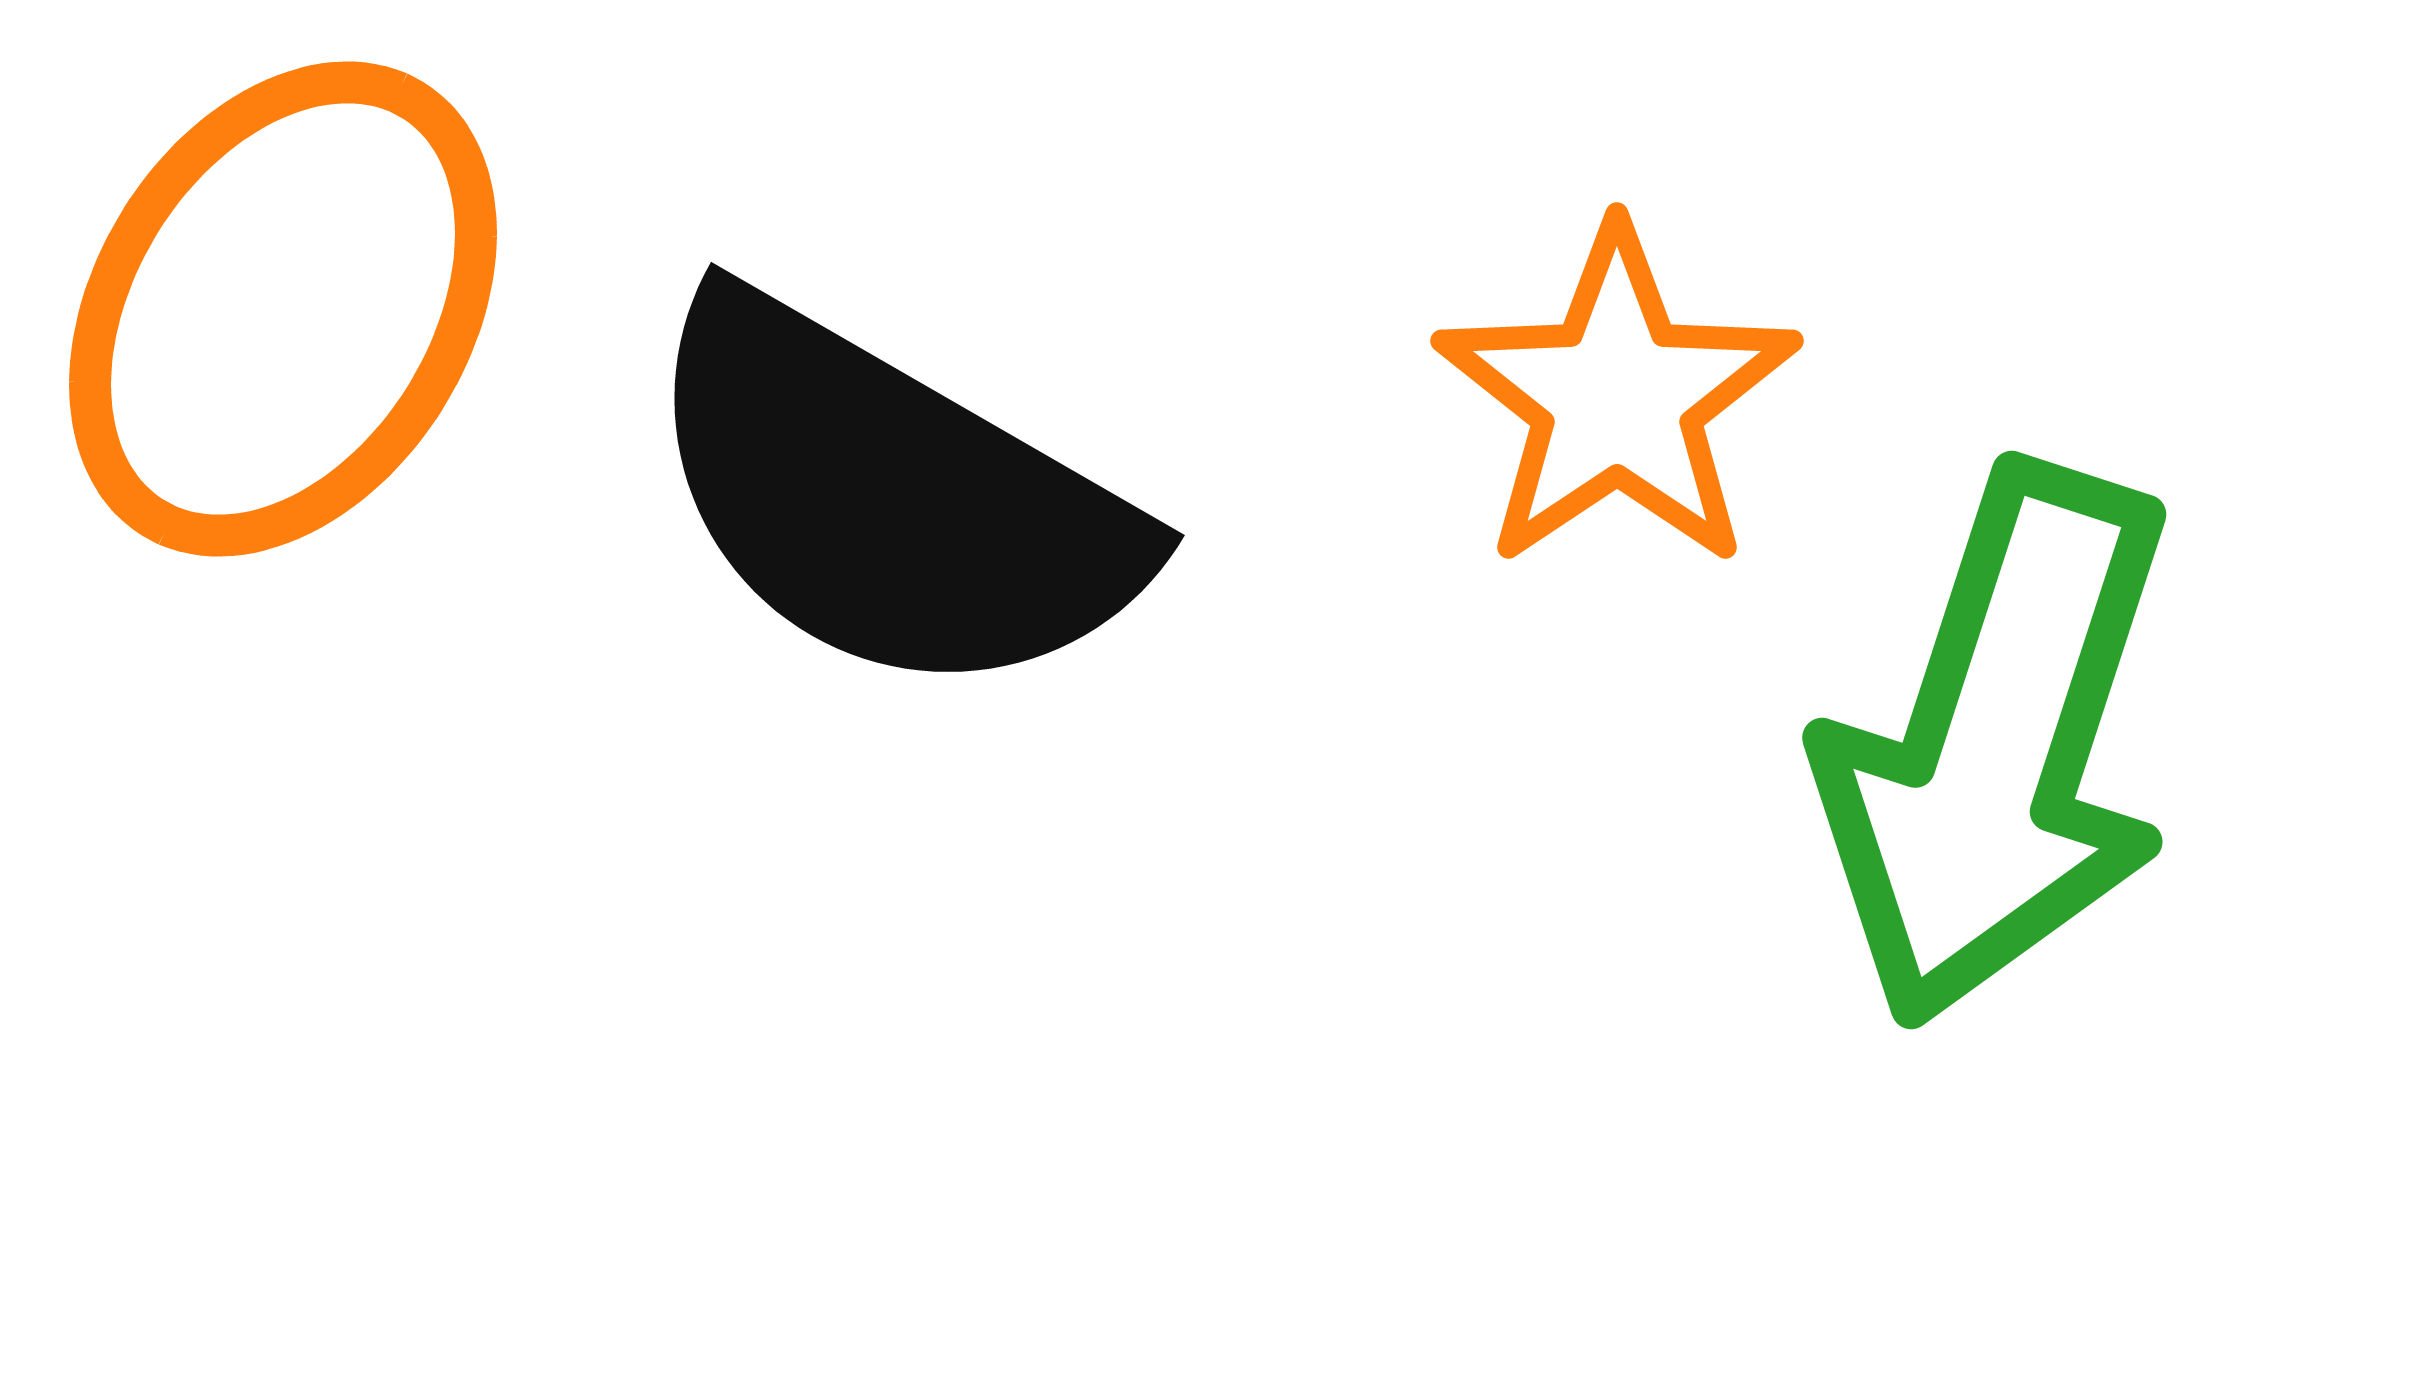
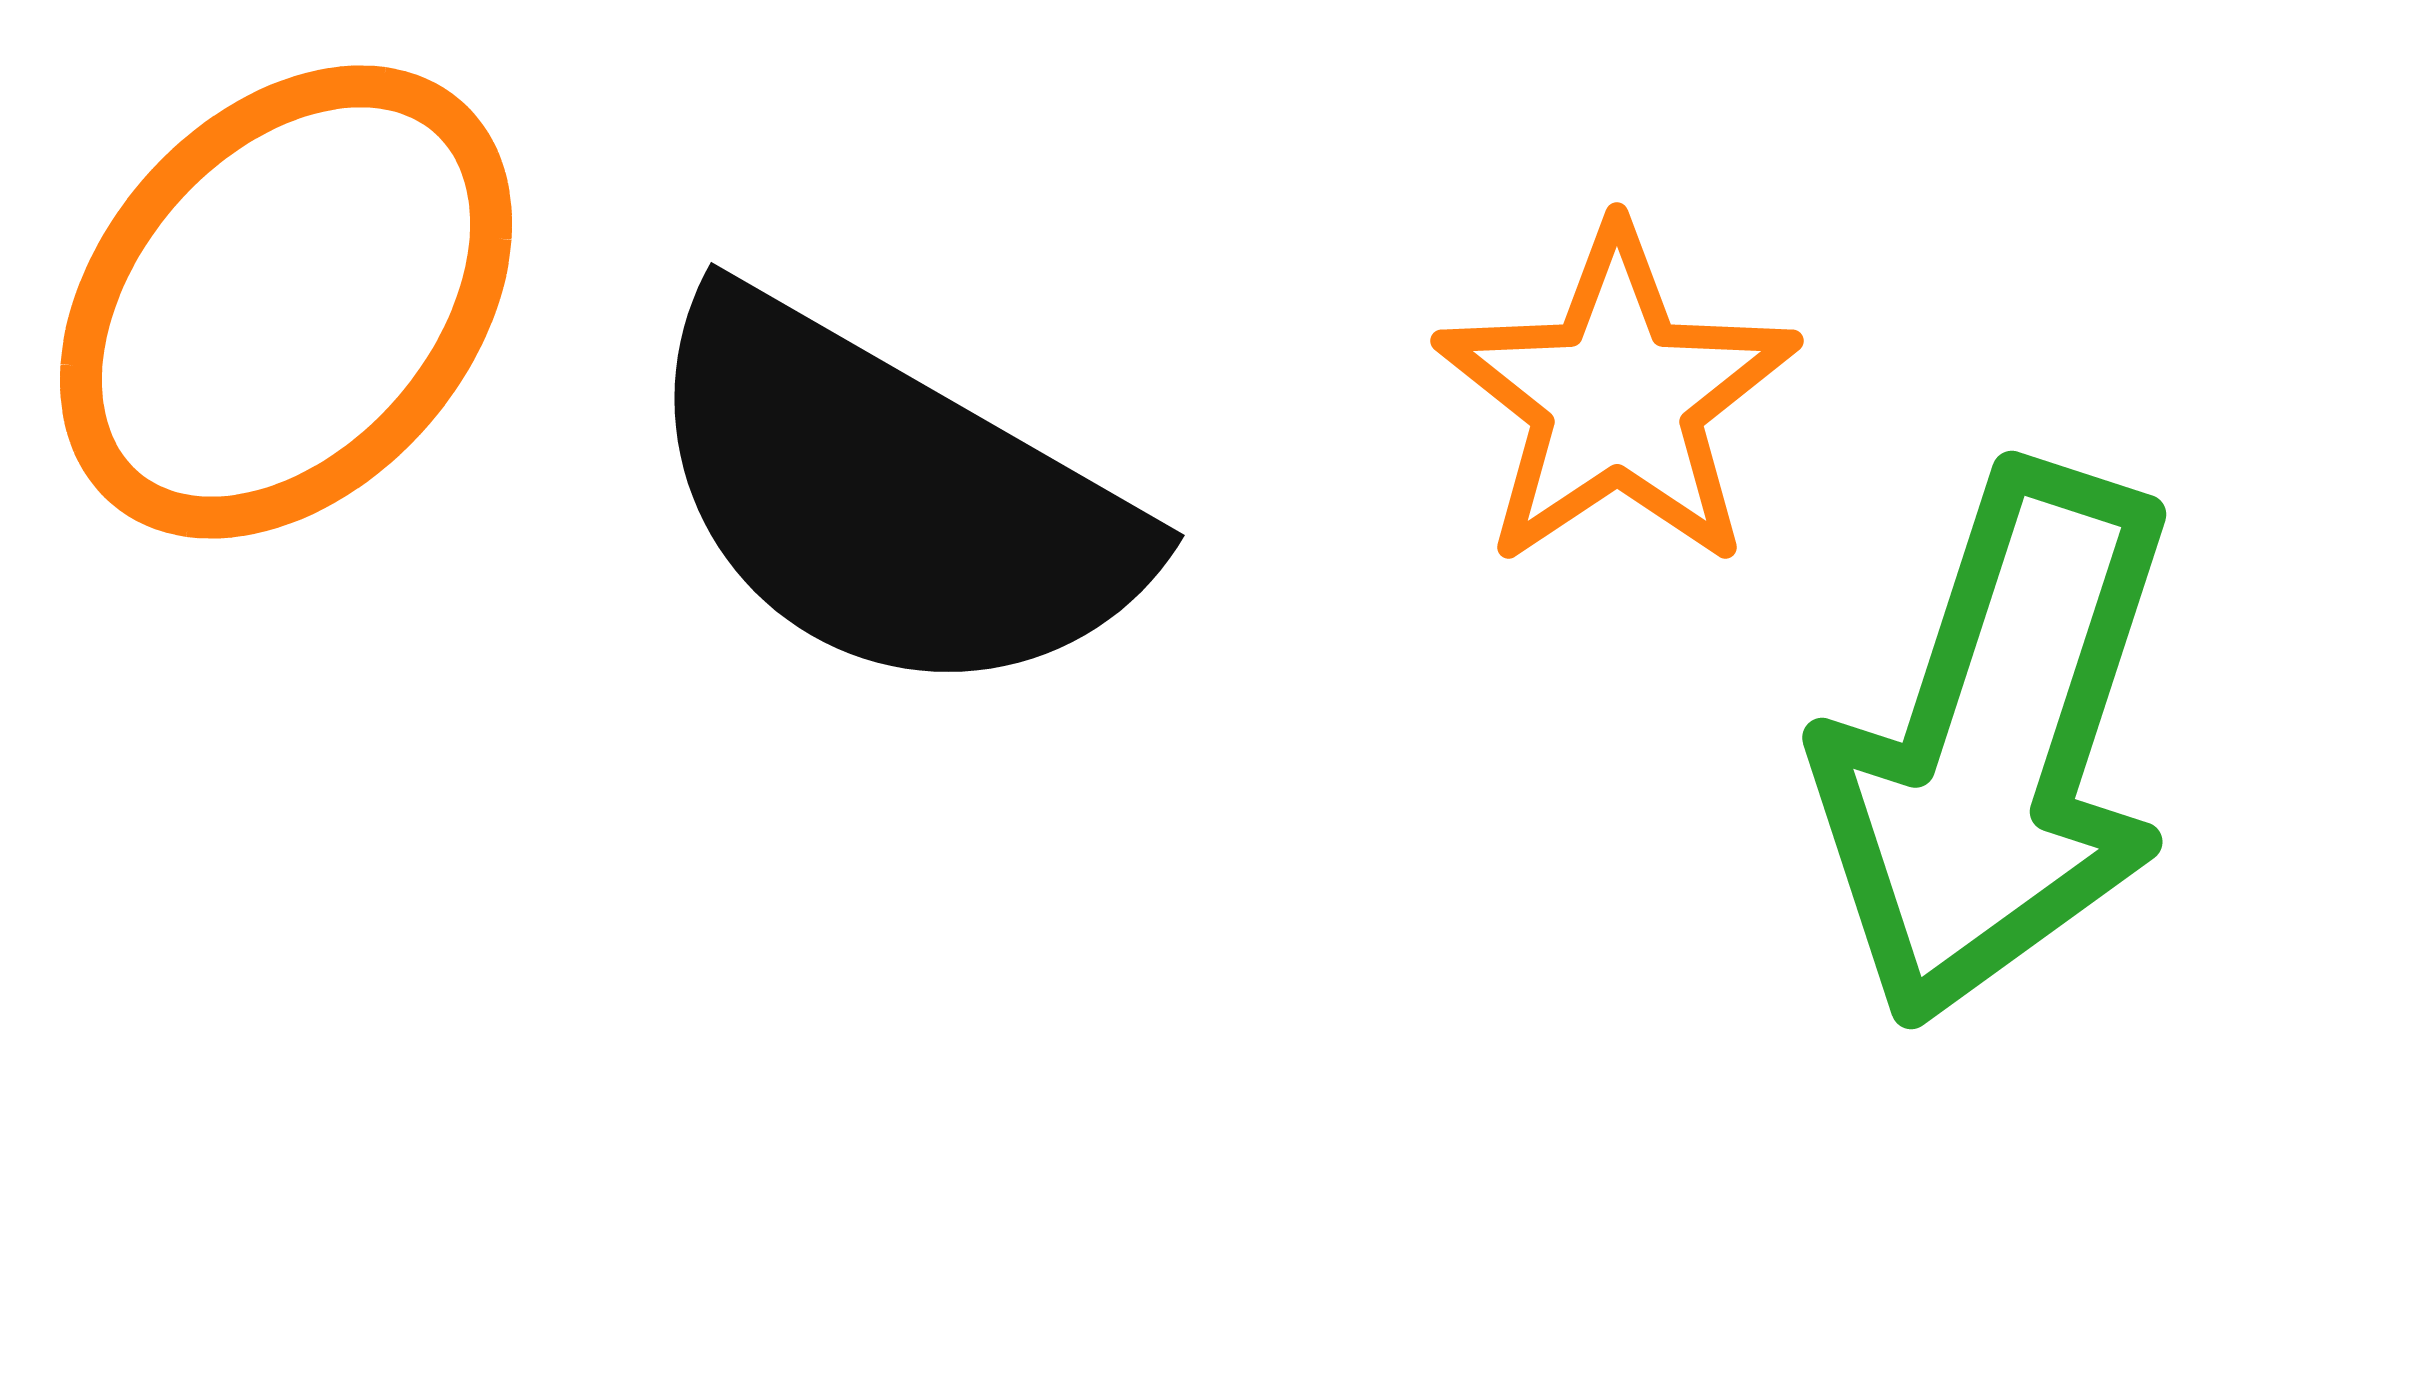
orange ellipse: moved 3 px right, 7 px up; rotated 9 degrees clockwise
